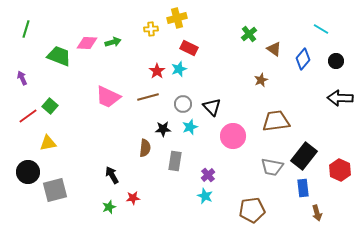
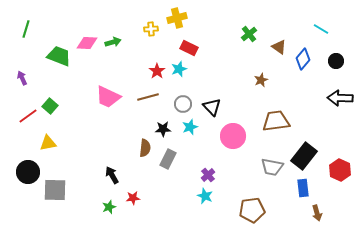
brown triangle at (274, 49): moved 5 px right, 2 px up
gray rectangle at (175, 161): moved 7 px left, 2 px up; rotated 18 degrees clockwise
gray square at (55, 190): rotated 15 degrees clockwise
